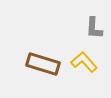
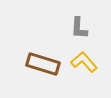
gray L-shape: moved 15 px left
